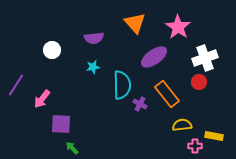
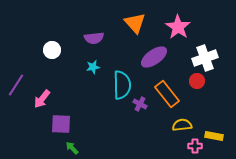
red circle: moved 2 px left, 1 px up
